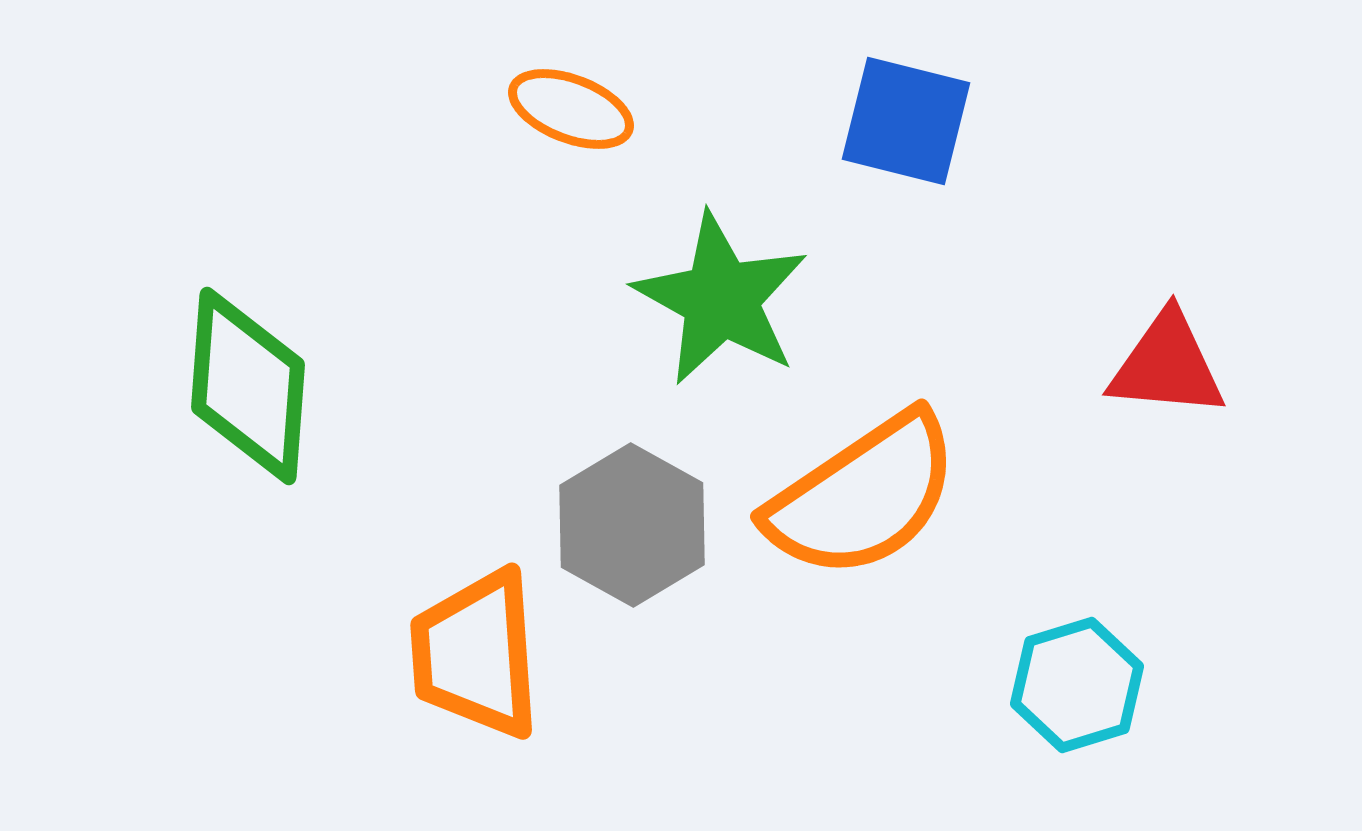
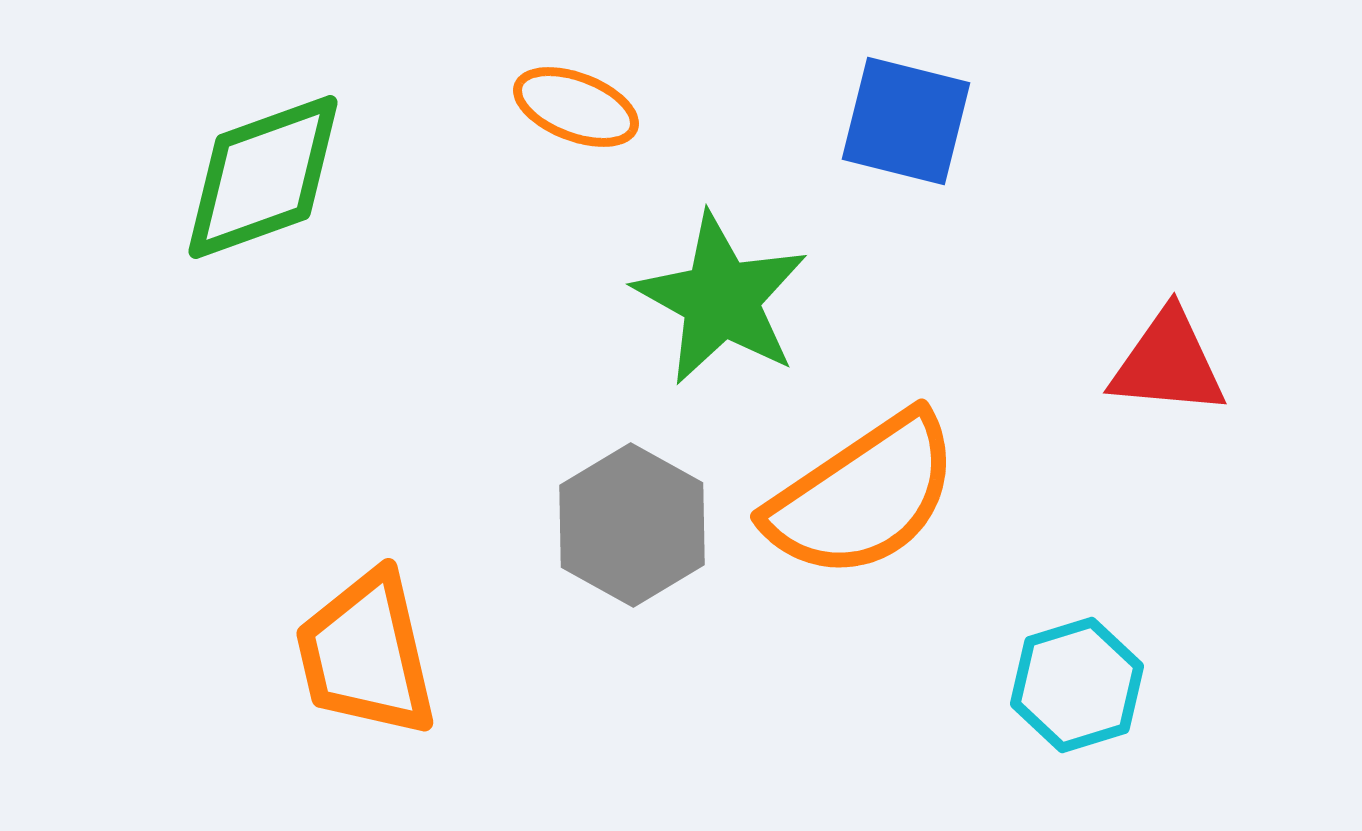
orange ellipse: moved 5 px right, 2 px up
red triangle: moved 1 px right, 2 px up
green diamond: moved 15 px right, 209 px up; rotated 66 degrees clockwise
orange trapezoid: moved 110 px left; rotated 9 degrees counterclockwise
